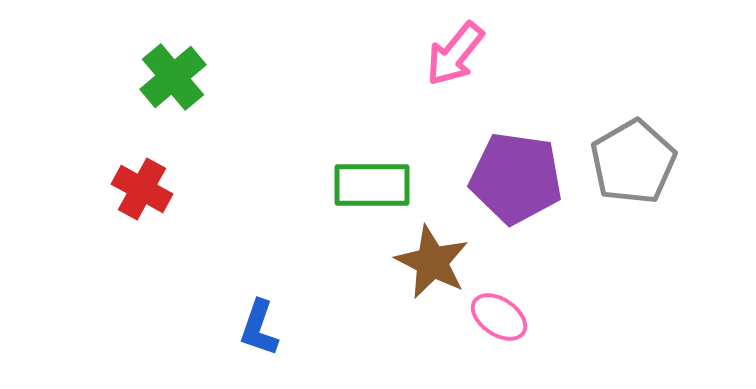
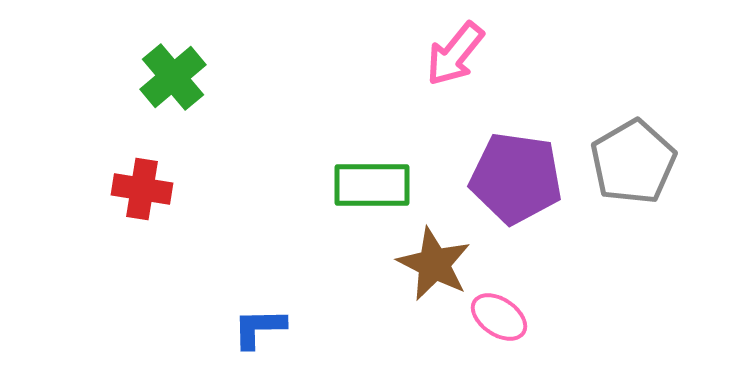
red cross: rotated 20 degrees counterclockwise
brown star: moved 2 px right, 2 px down
blue L-shape: rotated 70 degrees clockwise
